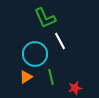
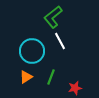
green L-shape: moved 8 px right, 1 px up; rotated 75 degrees clockwise
cyan circle: moved 3 px left, 3 px up
green line: rotated 35 degrees clockwise
